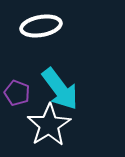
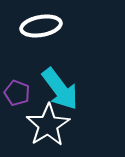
white star: moved 1 px left
